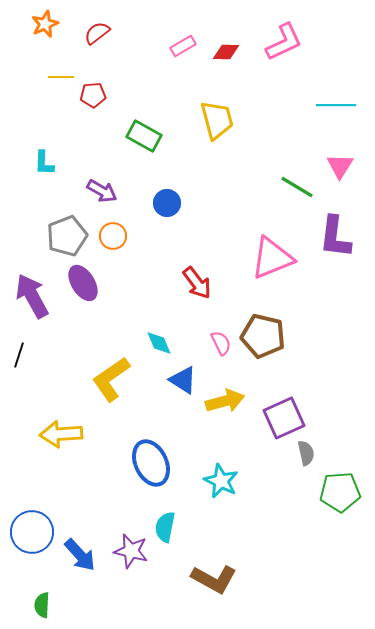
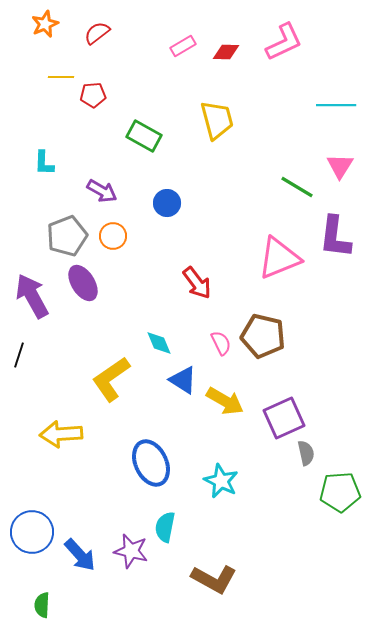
pink triangle at (272, 258): moved 7 px right
yellow arrow at (225, 401): rotated 45 degrees clockwise
